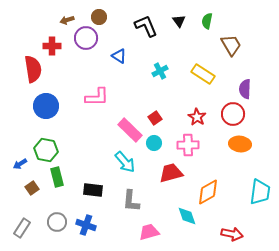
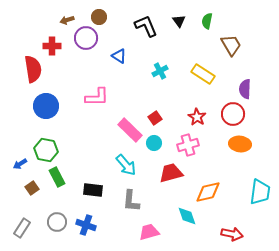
pink cross: rotated 15 degrees counterclockwise
cyan arrow: moved 1 px right, 3 px down
green rectangle: rotated 12 degrees counterclockwise
orange diamond: rotated 16 degrees clockwise
